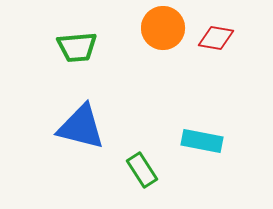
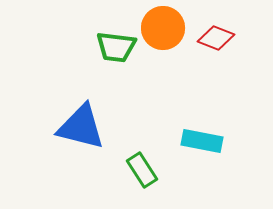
red diamond: rotated 12 degrees clockwise
green trapezoid: moved 39 px right; rotated 12 degrees clockwise
